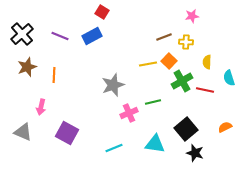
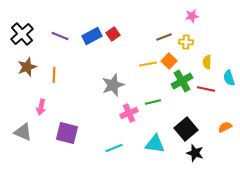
red square: moved 11 px right, 22 px down; rotated 24 degrees clockwise
red line: moved 1 px right, 1 px up
purple square: rotated 15 degrees counterclockwise
